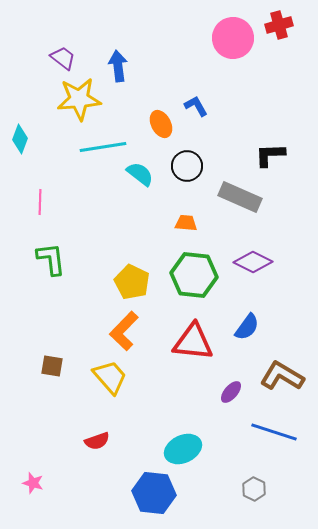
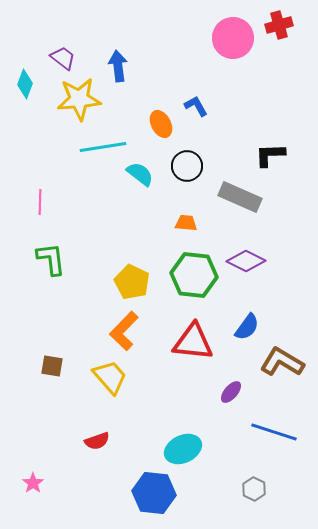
cyan diamond: moved 5 px right, 55 px up
purple diamond: moved 7 px left, 1 px up
brown L-shape: moved 14 px up
pink star: rotated 20 degrees clockwise
